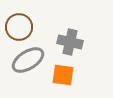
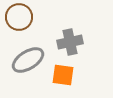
brown circle: moved 10 px up
gray cross: rotated 25 degrees counterclockwise
